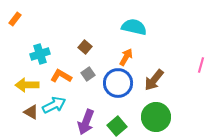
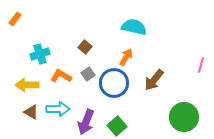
blue circle: moved 4 px left
cyan arrow: moved 4 px right, 4 px down; rotated 25 degrees clockwise
green circle: moved 28 px right
